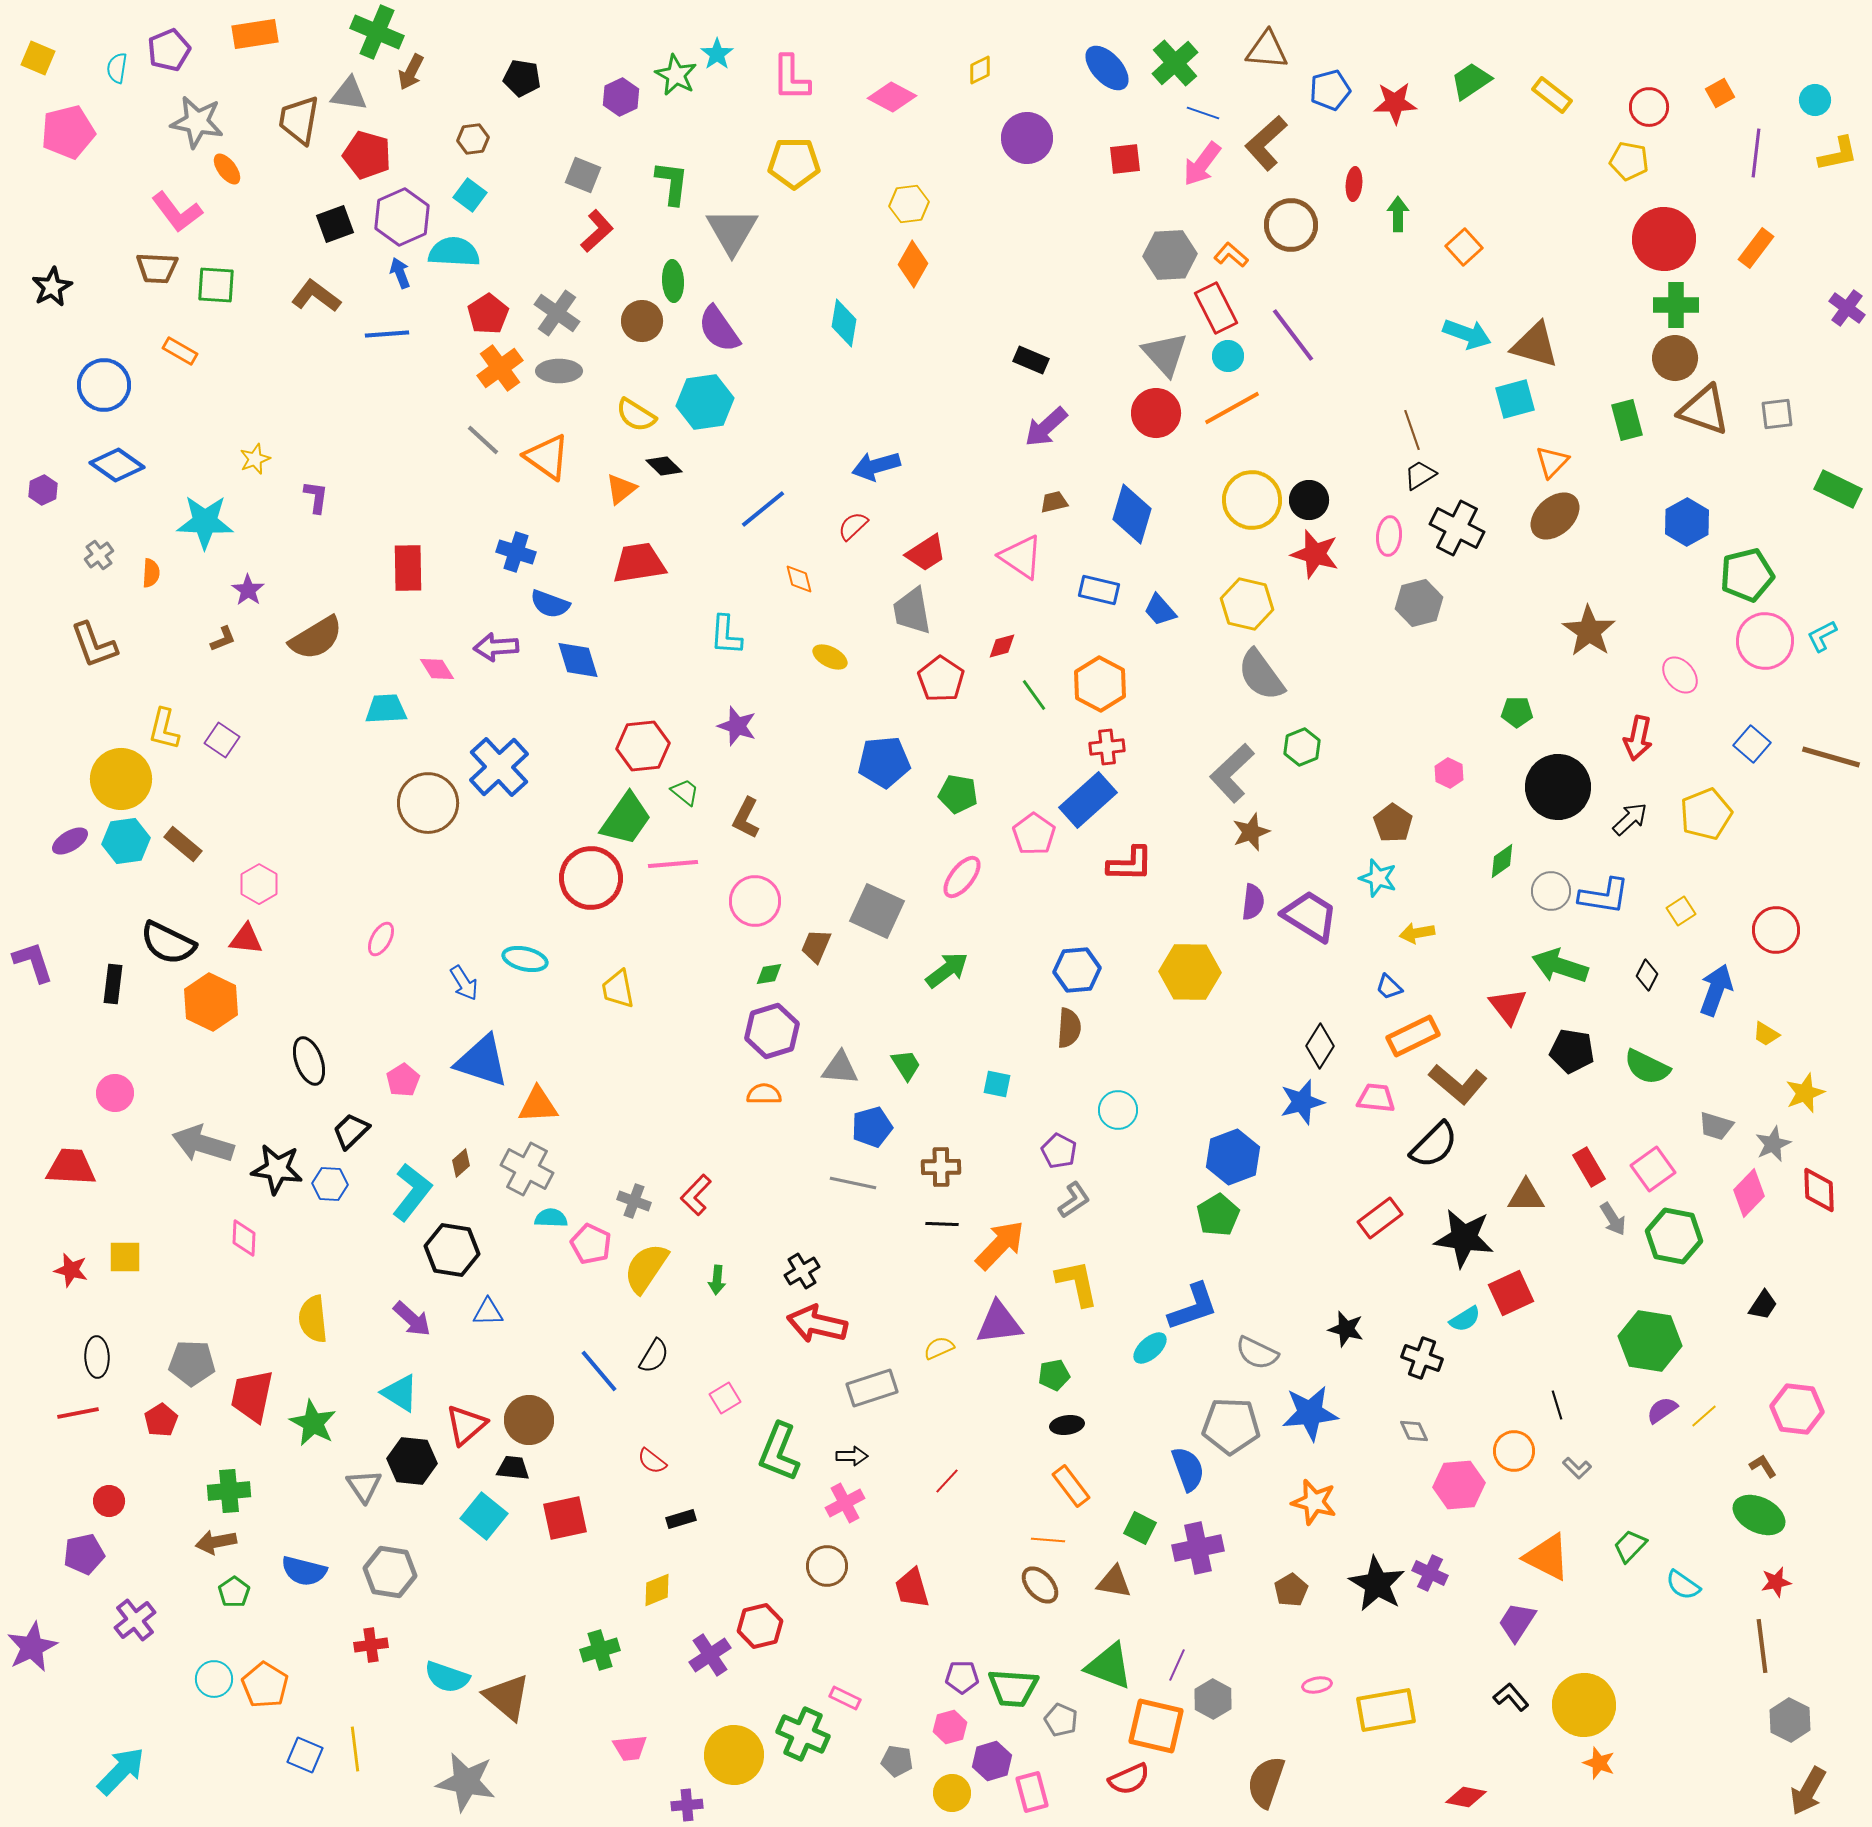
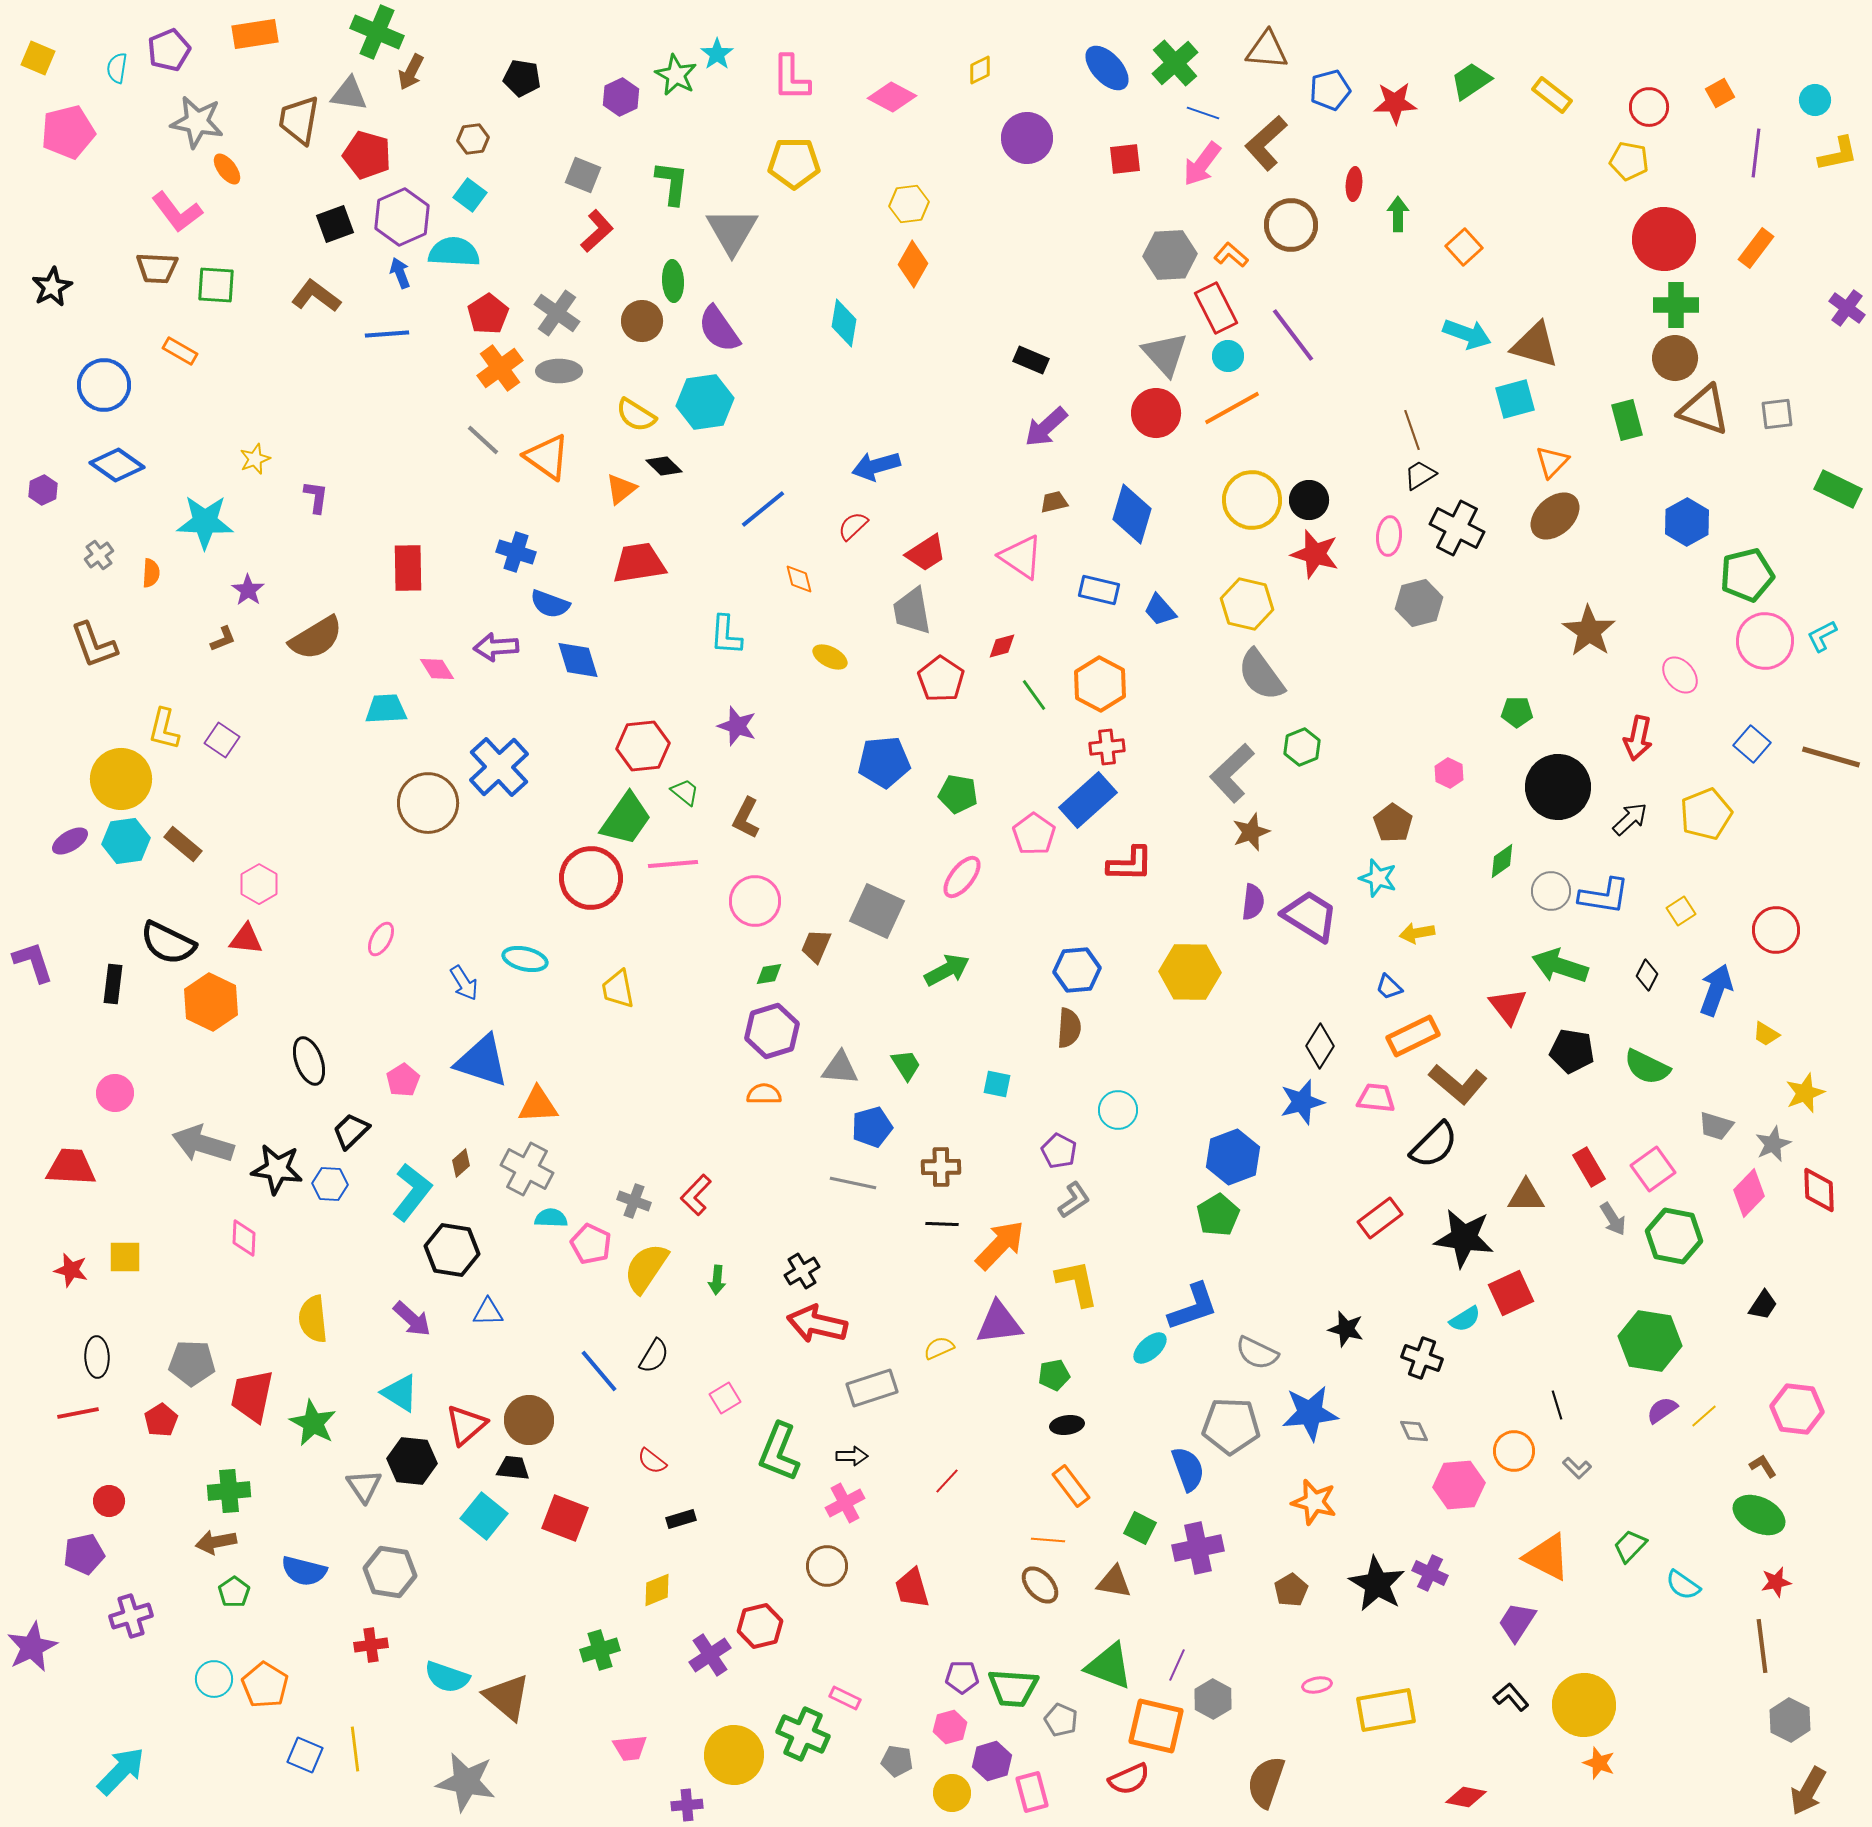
green arrow at (947, 970): rotated 9 degrees clockwise
red square at (565, 1518): rotated 33 degrees clockwise
purple cross at (135, 1620): moved 4 px left, 4 px up; rotated 21 degrees clockwise
